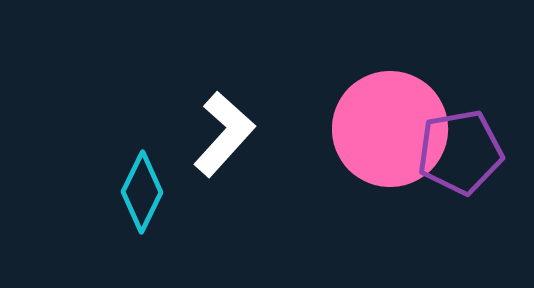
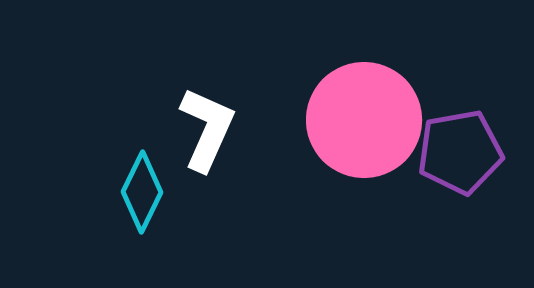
pink circle: moved 26 px left, 9 px up
white L-shape: moved 17 px left, 5 px up; rotated 18 degrees counterclockwise
